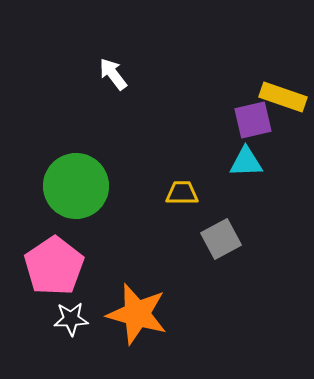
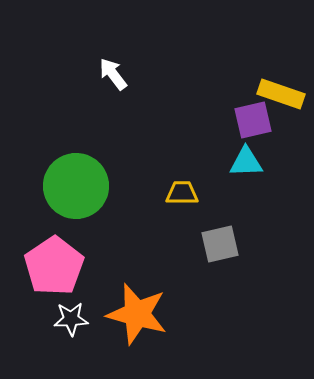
yellow rectangle: moved 2 px left, 3 px up
gray square: moved 1 px left, 5 px down; rotated 15 degrees clockwise
